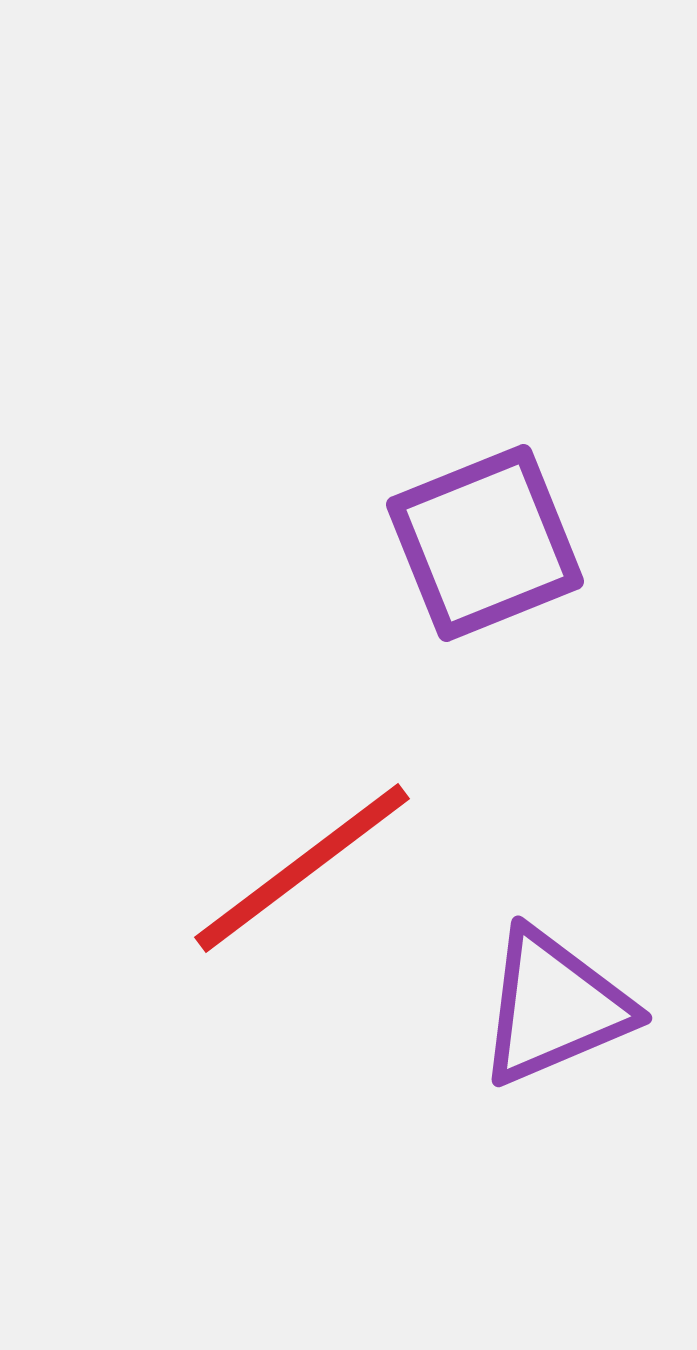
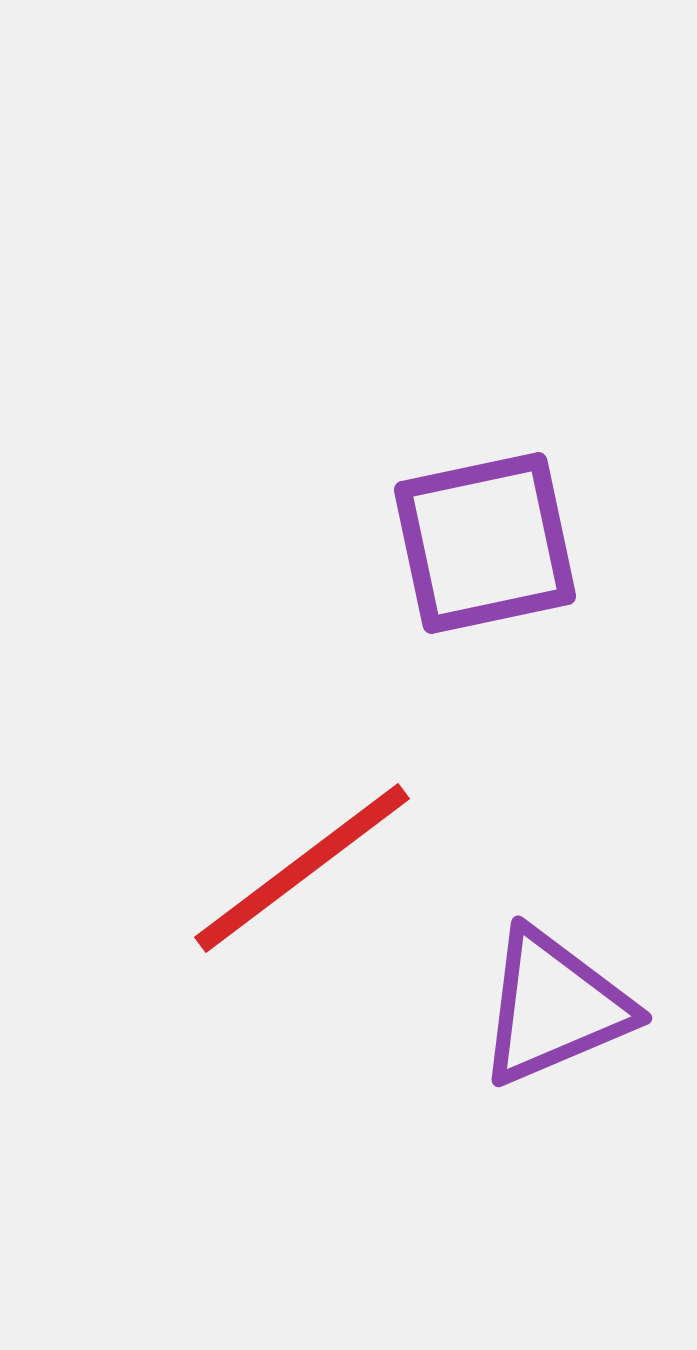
purple square: rotated 10 degrees clockwise
